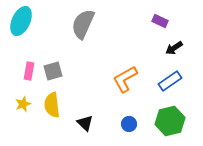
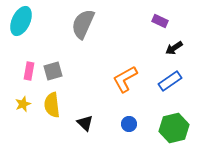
green hexagon: moved 4 px right, 7 px down
